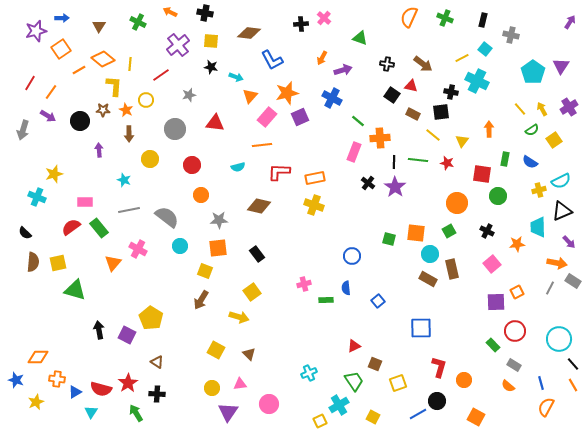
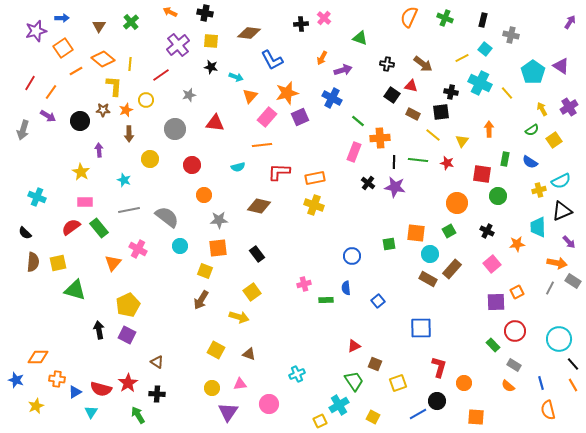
green cross at (138, 22): moved 7 px left; rotated 21 degrees clockwise
orange square at (61, 49): moved 2 px right, 1 px up
purple triangle at (561, 66): rotated 30 degrees counterclockwise
orange line at (79, 70): moved 3 px left, 1 px down
cyan cross at (477, 81): moved 3 px right, 2 px down
yellow line at (520, 109): moved 13 px left, 16 px up
orange star at (126, 110): rotated 24 degrees clockwise
yellow star at (54, 174): moved 27 px right, 2 px up; rotated 24 degrees counterclockwise
purple star at (395, 187): rotated 25 degrees counterclockwise
orange circle at (201, 195): moved 3 px right
green square at (389, 239): moved 5 px down; rotated 24 degrees counterclockwise
brown rectangle at (452, 269): rotated 54 degrees clockwise
yellow pentagon at (151, 318): moved 23 px left, 13 px up; rotated 15 degrees clockwise
brown triangle at (249, 354): rotated 24 degrees counterclockwise
cyan cross at (309, 373): moved 12 px left, 1 px down
orange circle at (464, 380): moved 3 px down
yellow star at (36, 402): moved 4 px down
orange semicircle at (546, 407): moved 2 px right, 3 px down; rotated 42 degrees counterclockwise
green arrow at (136, 413): moved 2 px right, 2 px down
orange square at (476, 417): rotated 24 degrees counterclockwise
